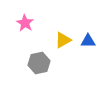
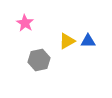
yellow triangle: moved 4 px right, 1 px down
gray hexagon: moved 3 px up
